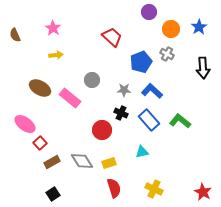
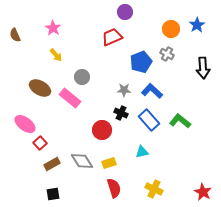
purple circle: moved 24 px left
blue star: moved 2 px left, 2 px up
red trapezoid: rotated 65 degrees counterclockwise
yellow arrow: rotated 56 degrees clockwise
gray circle: moved 10 px left, 3 px up
brown rectangle: moved 2 px down
black square: rotated 24 degrees clockwise
